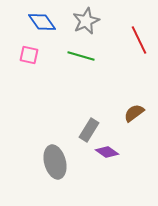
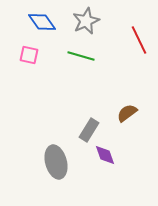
brown semicircle: moved 7 px left
purple diamond: moved 2 px left, 3 px down; rotated 35 degrees clockwise
gray ellipse: moved 1 px right
